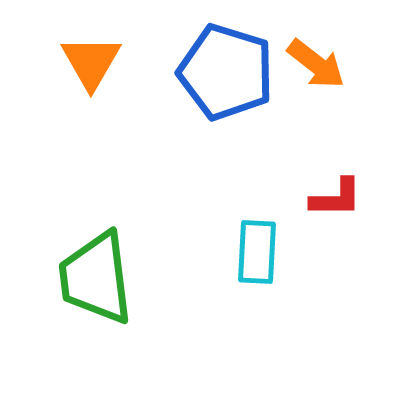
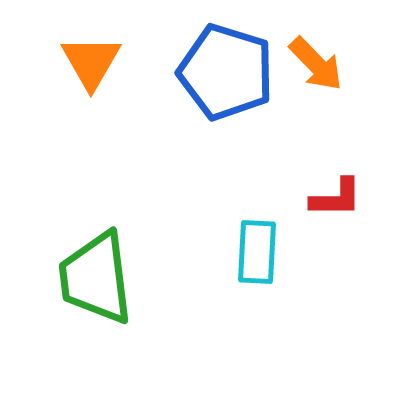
orange arrow: rotated 8 degrees clockwise
